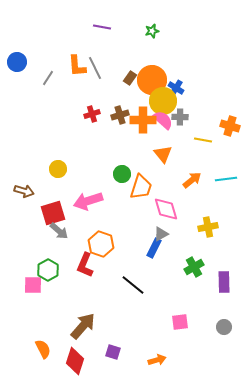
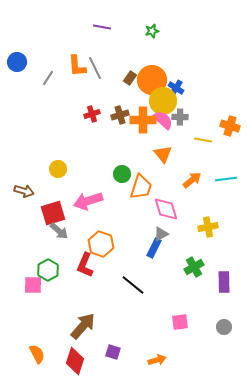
orange semicircle at (43, 349): moved 6 px left, 5 px down
